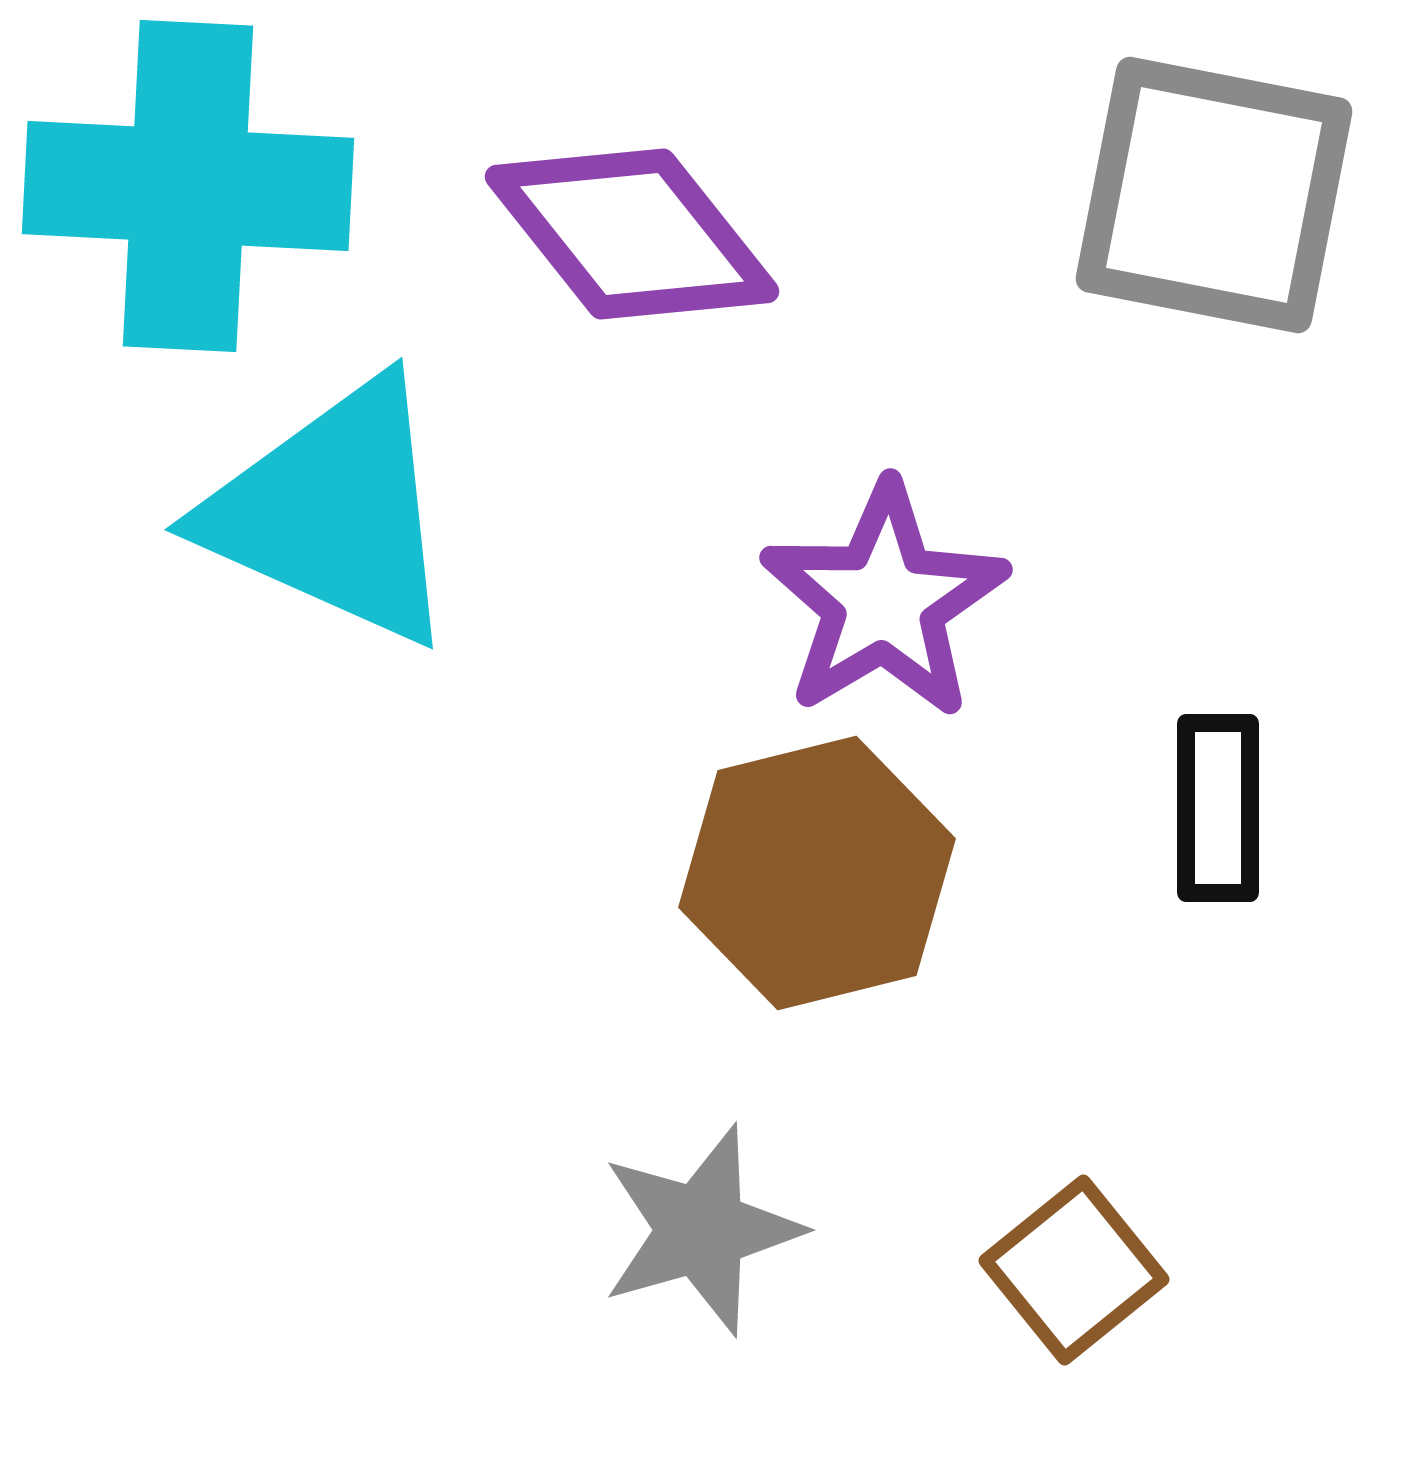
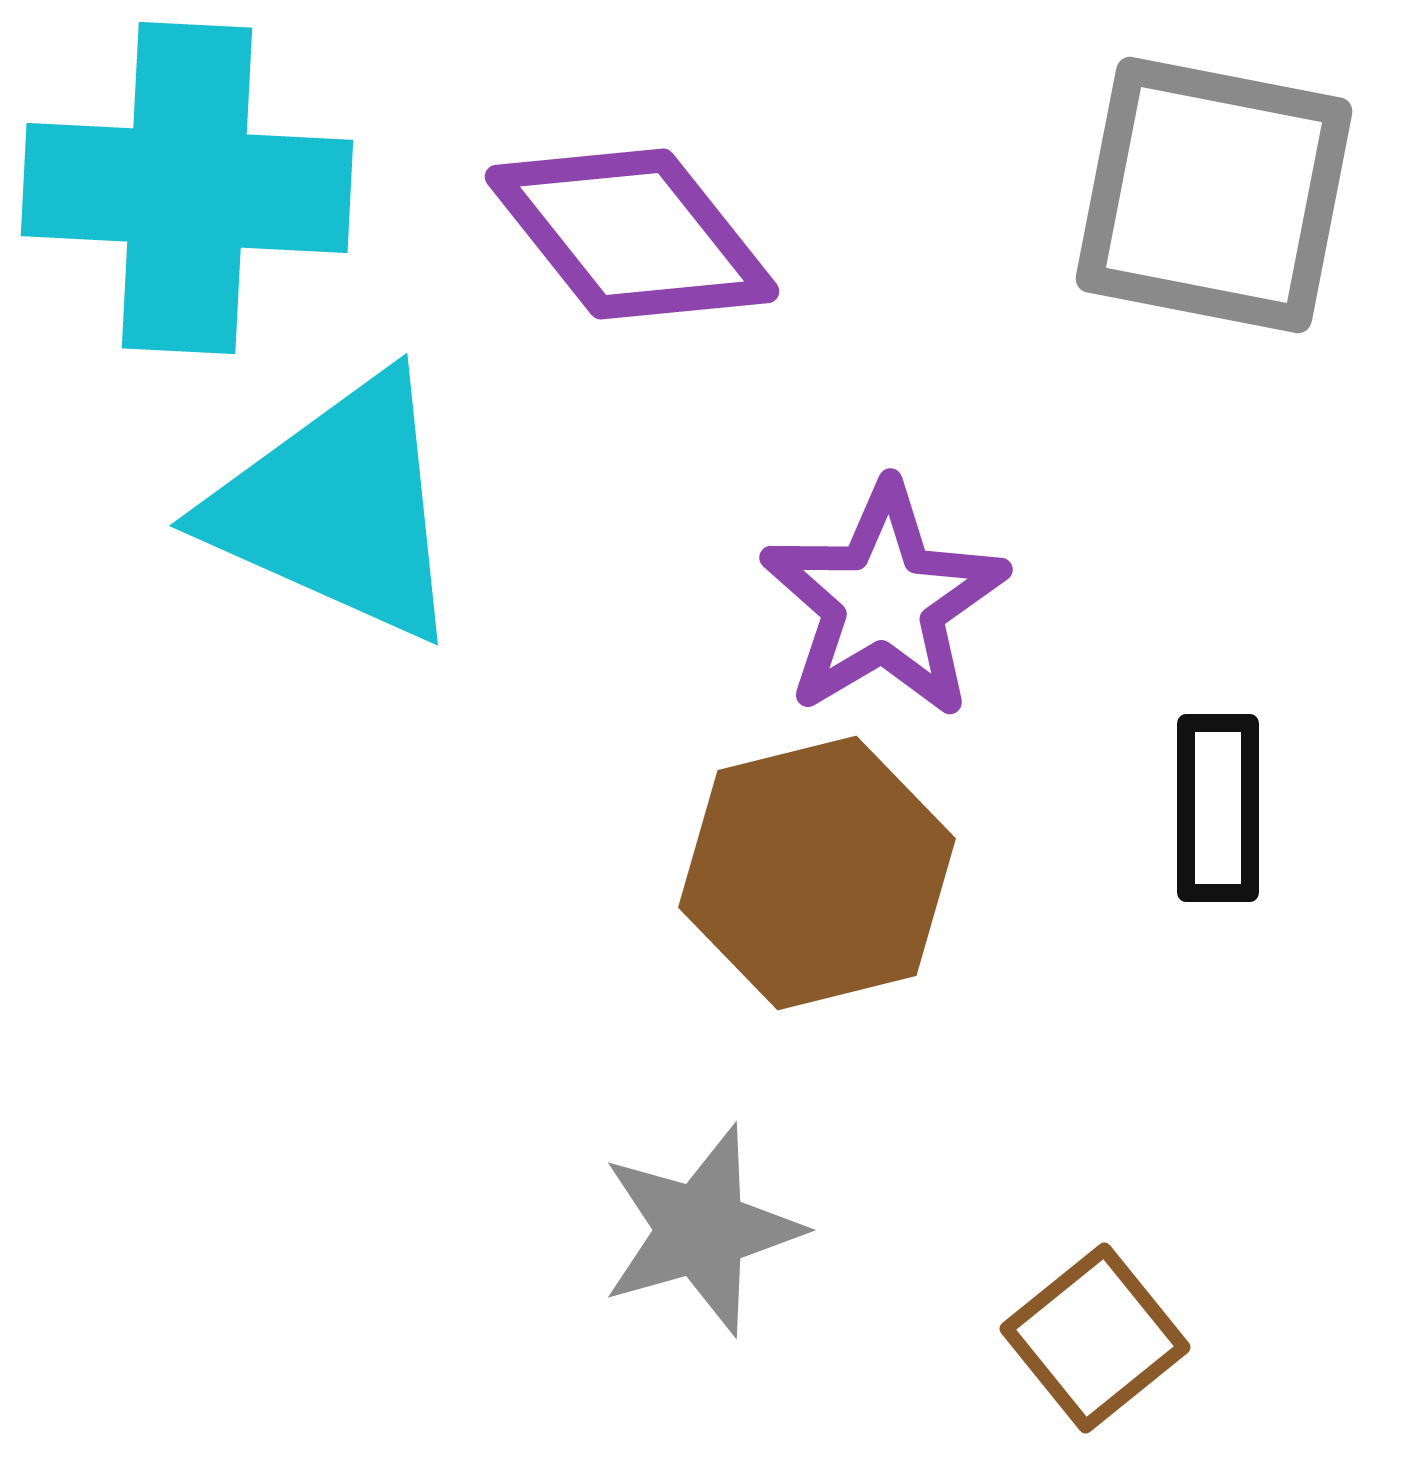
cyan cross: moved 1 px left, 2 px down
cyan triangle: moved 5 px right, 4 px up
brown square: moved 21 px right, 68 px down
